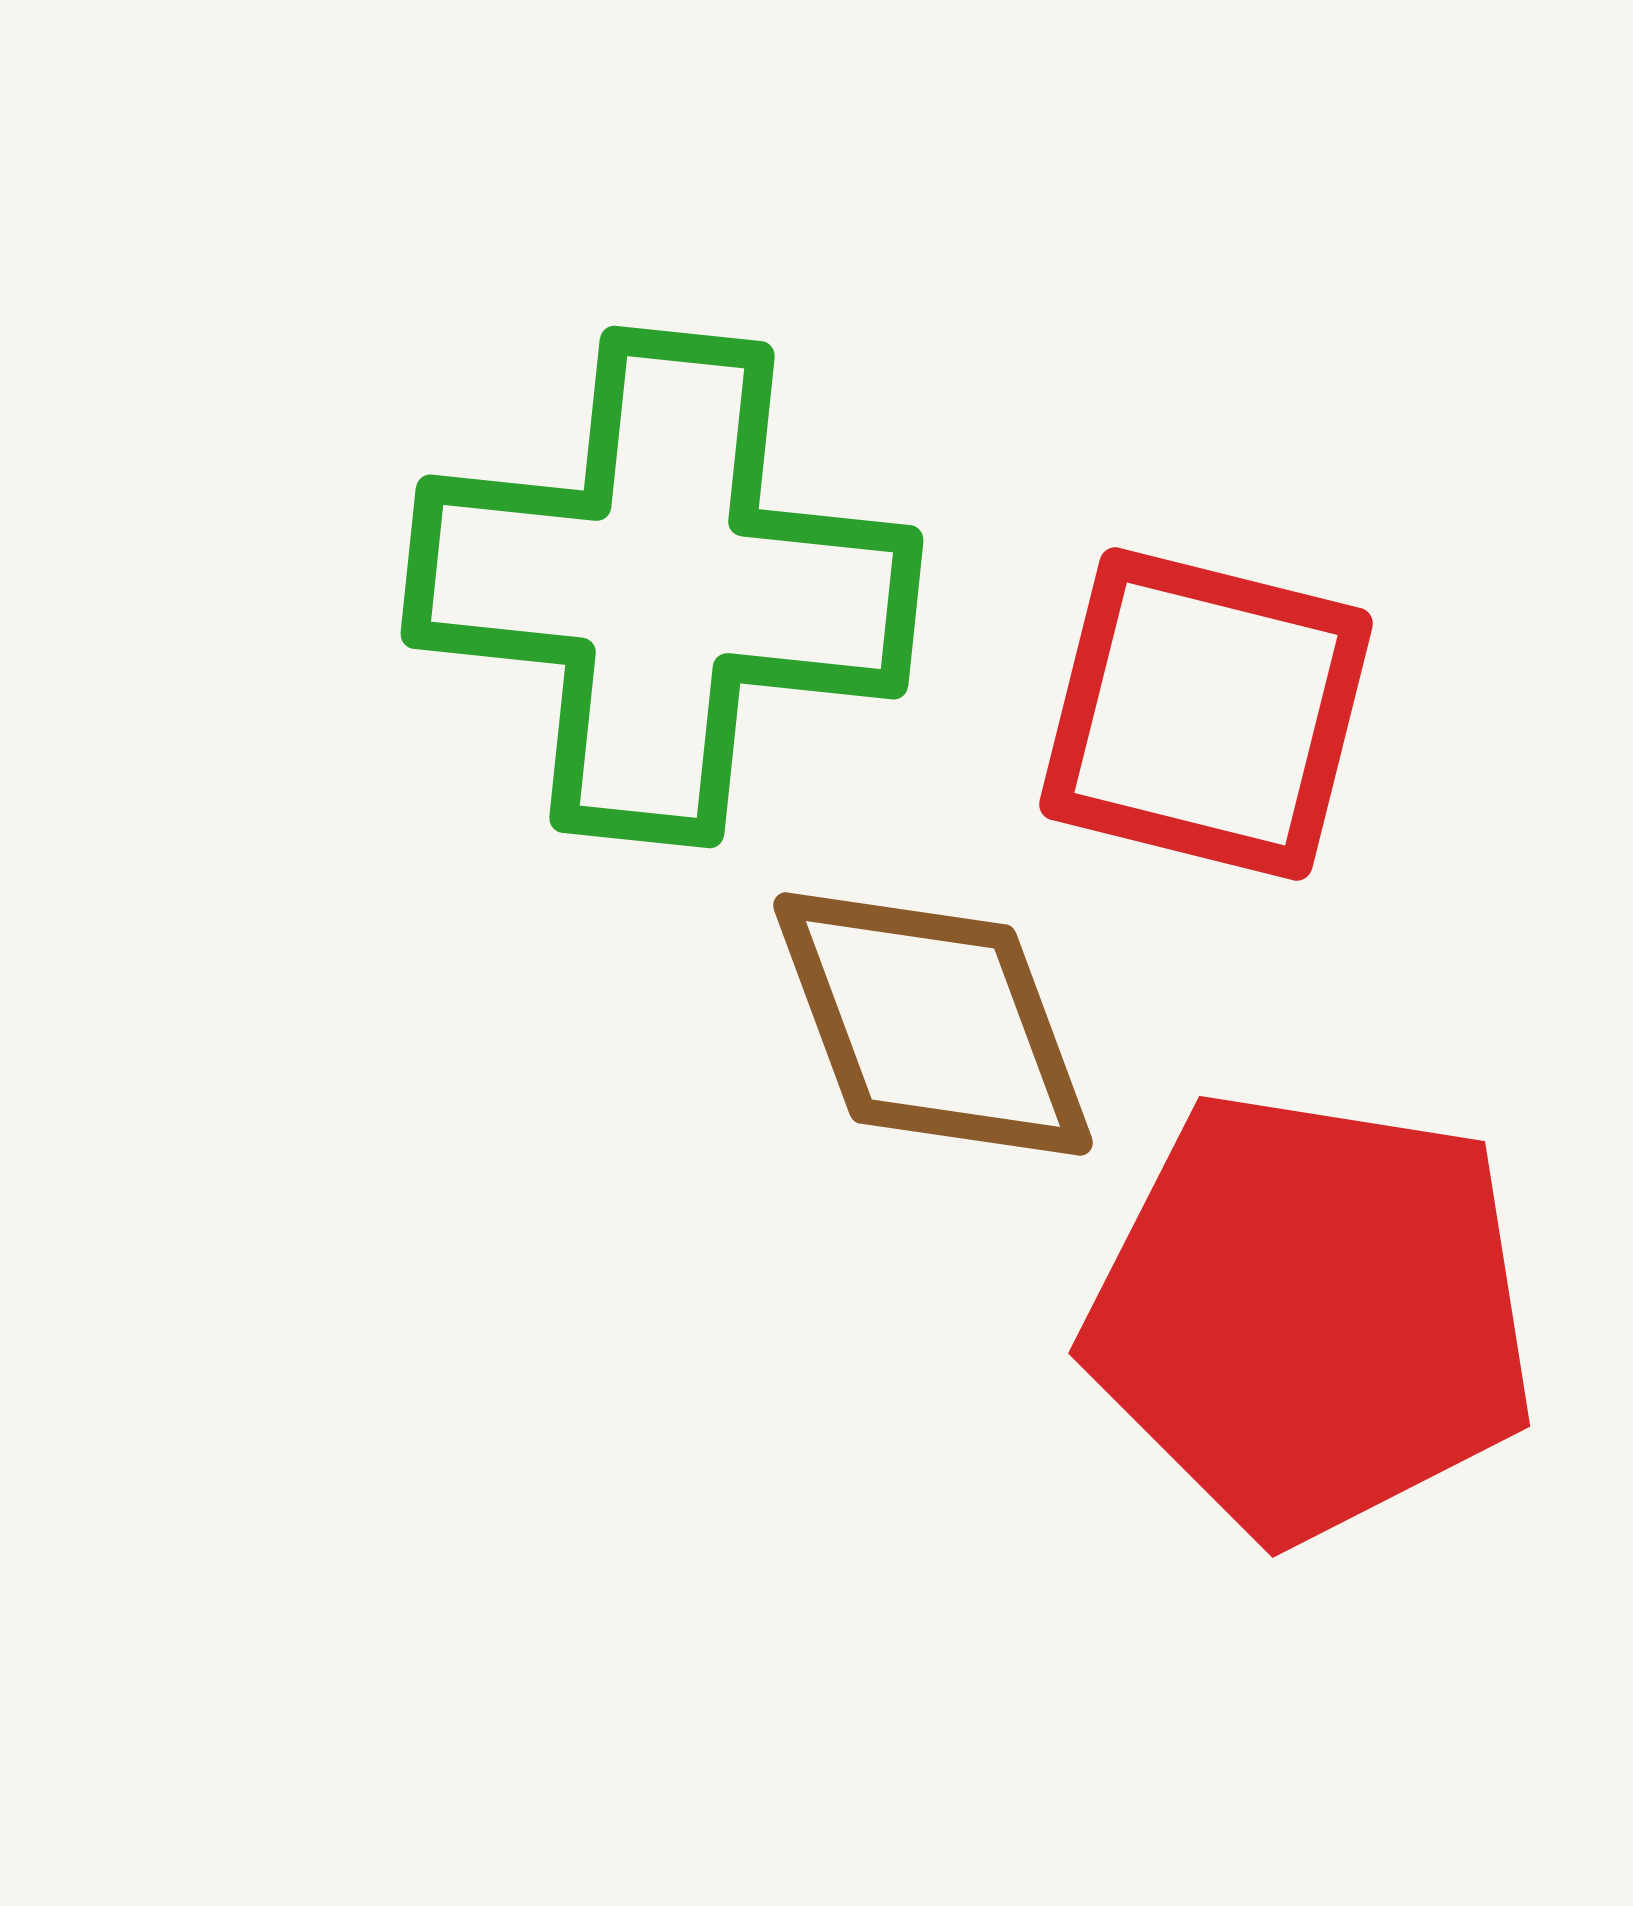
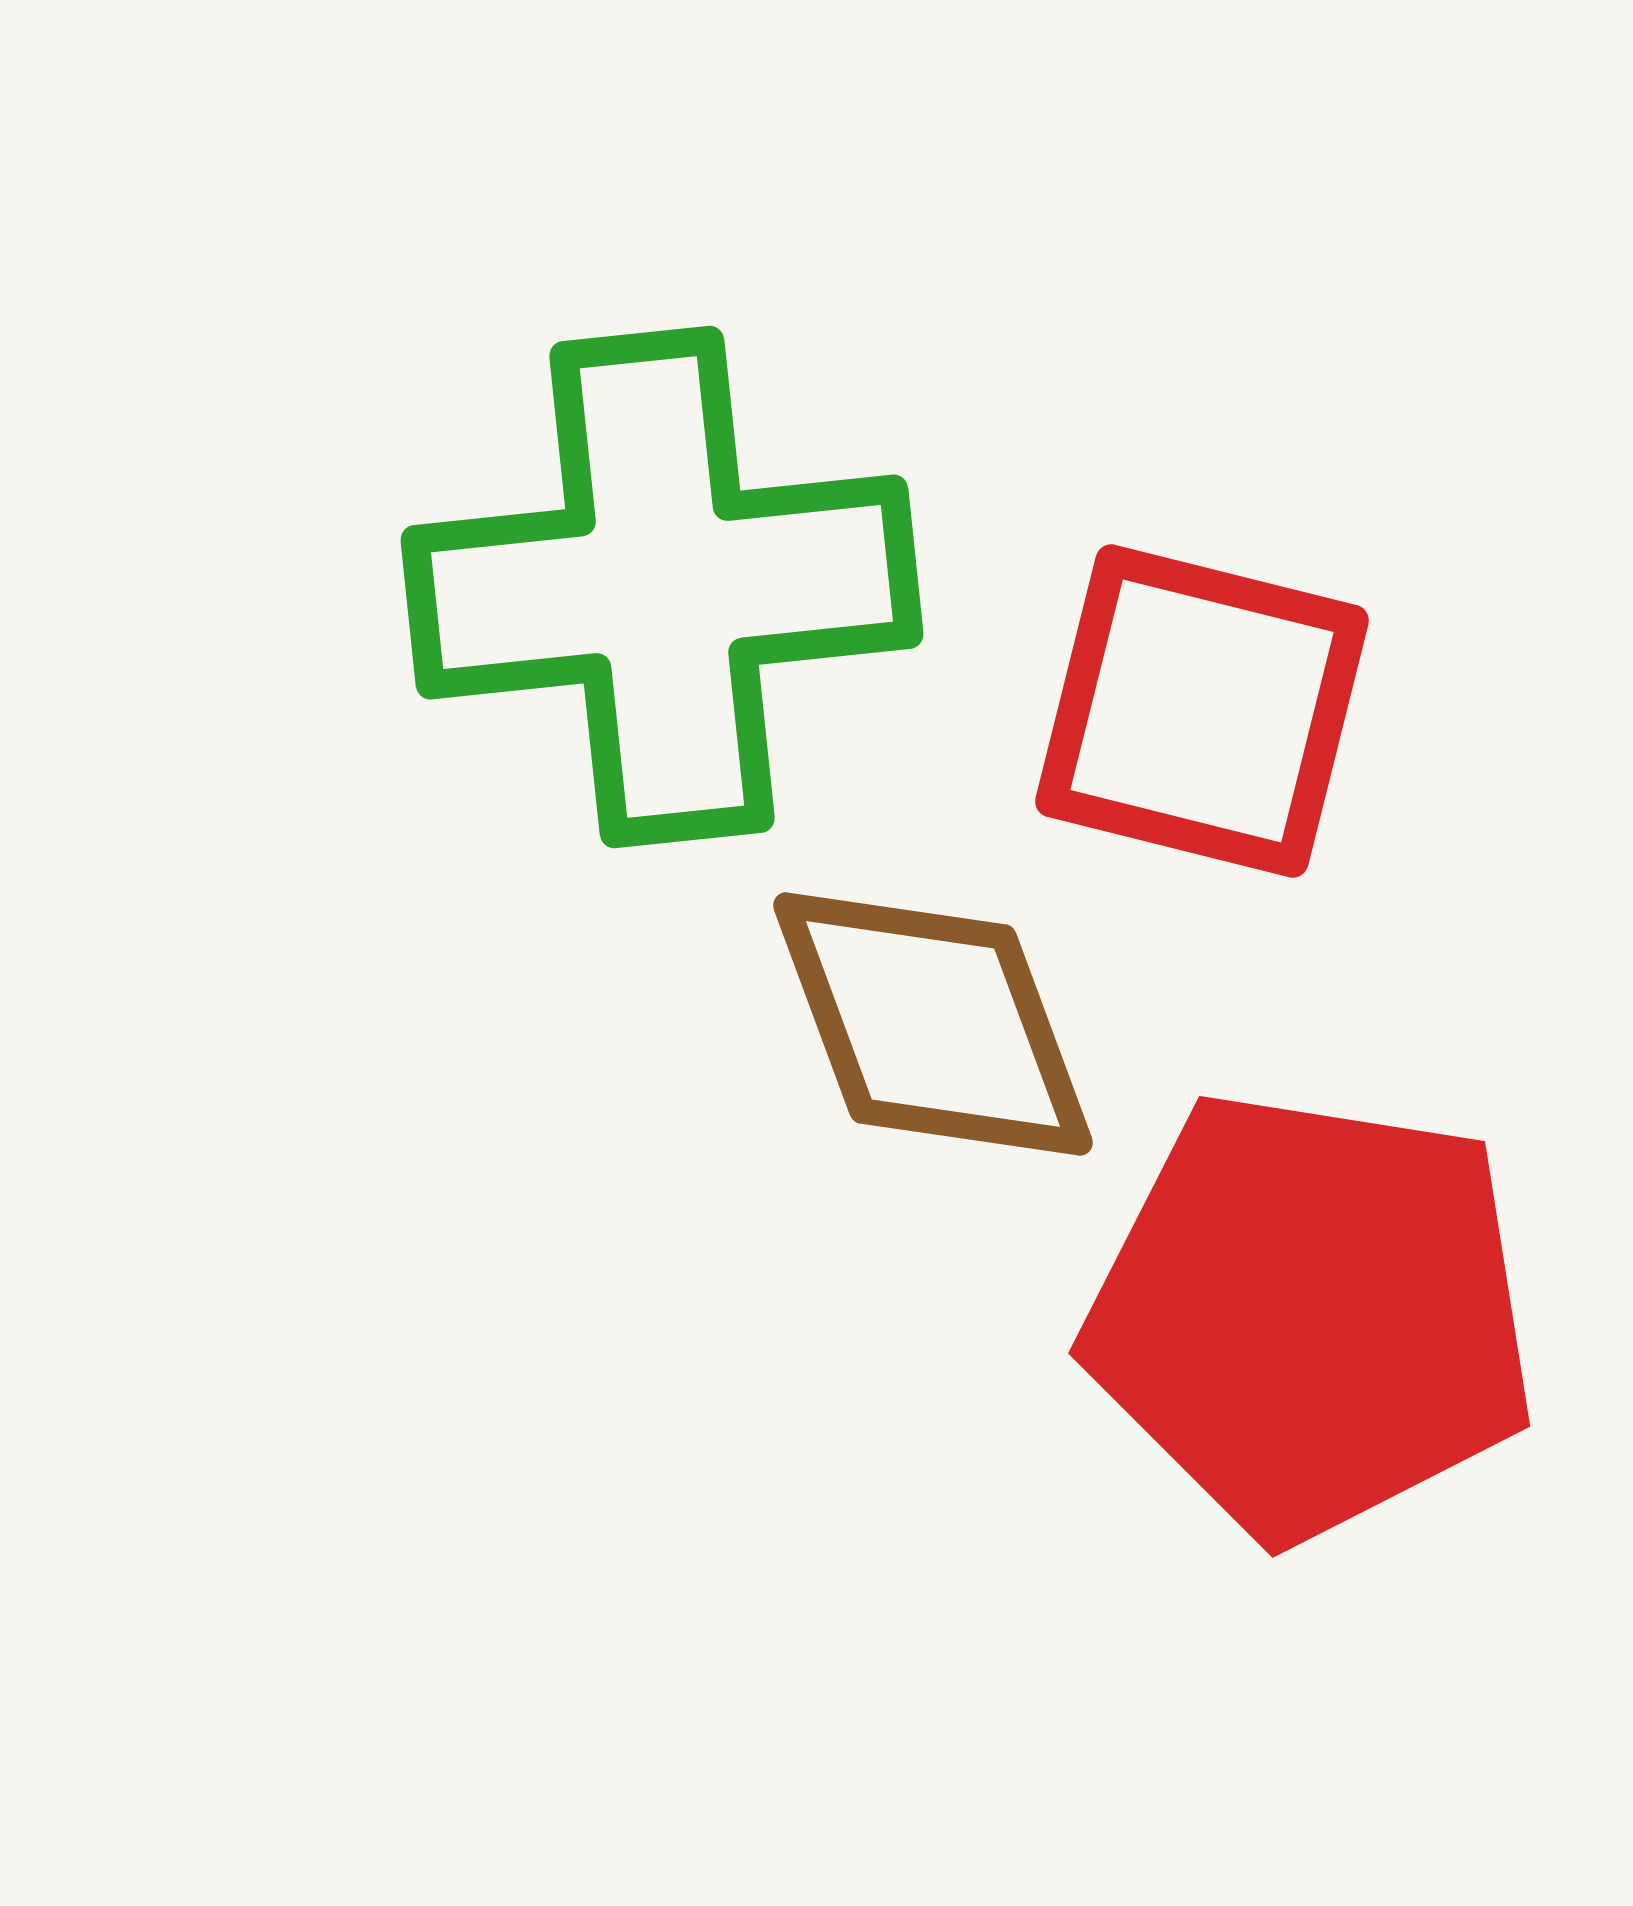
green cross: rotated 12 degrees counterclockwise
red square: moved 4 px left, 3 px up
